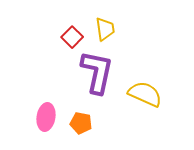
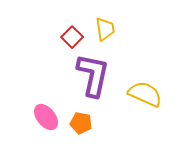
purple L-shape: moved 4 px left, 3 px down
pink ellipse: rotated 48 degrees counterclockwise
